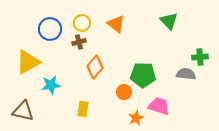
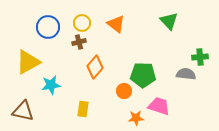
blue circle: moved 2 px left, 2 px up
orange circle: moved 1 px up
orange star: rotated 21 degrees clockwise
